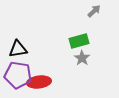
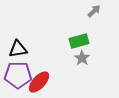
purple pentagon: rotated 8 degrees counterclockwise
red ellipse: rotated 40 degrees counterclockwise
